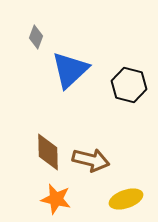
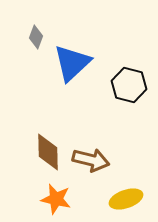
blue triangle: moved 2 px right, 7 px up
